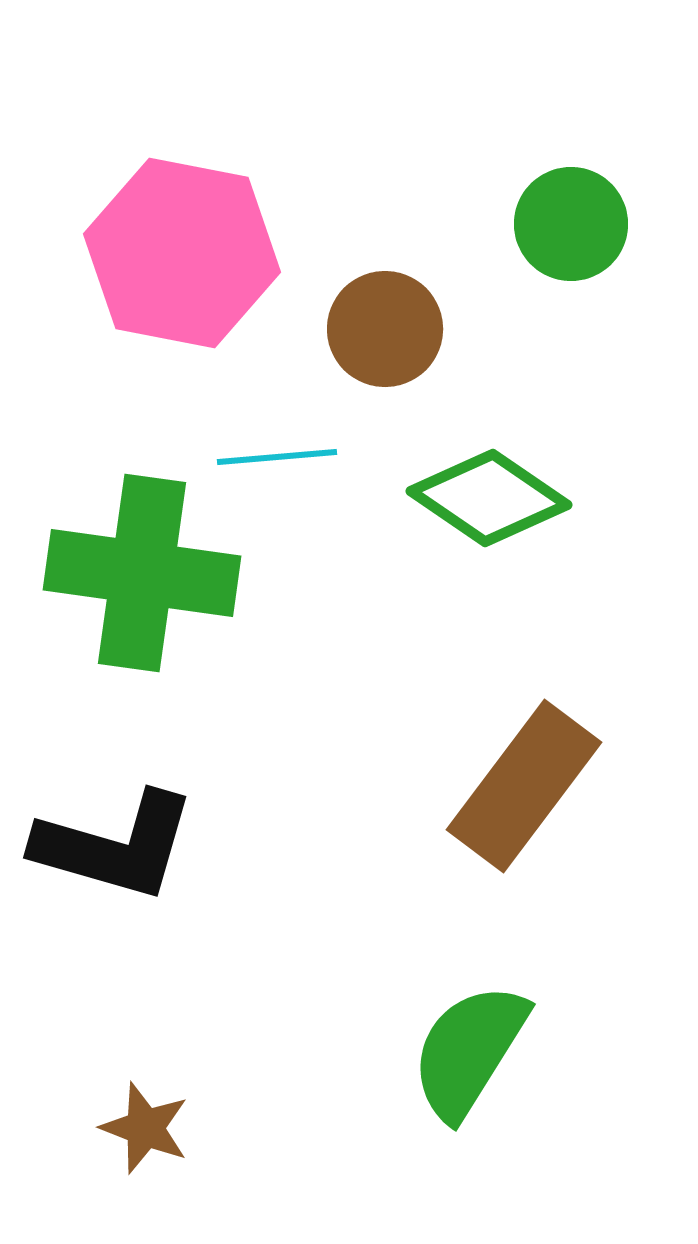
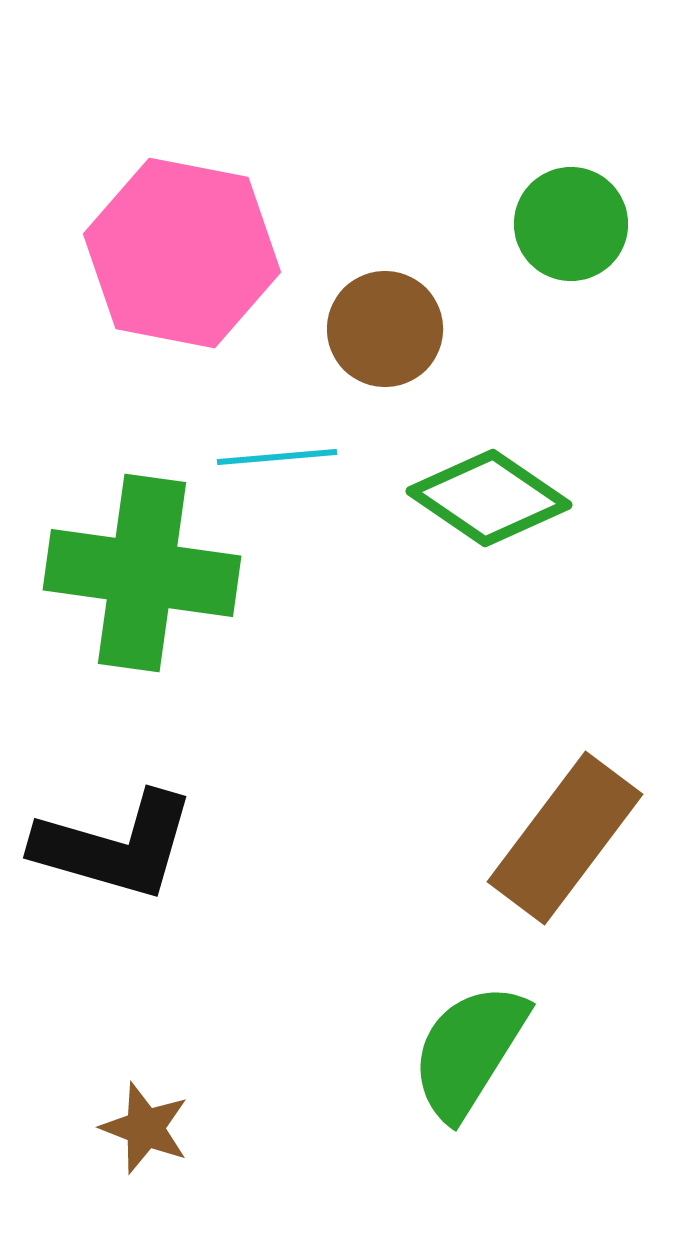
brown rectangle: moved 41 px right, 52 px down
